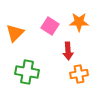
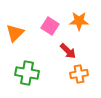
orange star: moved 1 px up
red arrow: rotated 42 degrees counterclockwise
green cross: moved 1 px down
